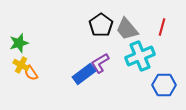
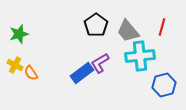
black pentagon: moved 5 px left
gray trapezoid: moved 1 px right, 2 px down
green star: moved 9 px up
cyan cross: rotated 16 degrees clockwise
yellow cross: moved 6 px left
blue rectangle: moved 2 px left, 1 px up
blue hexagon: rotated 15 degrees counterclockwise
